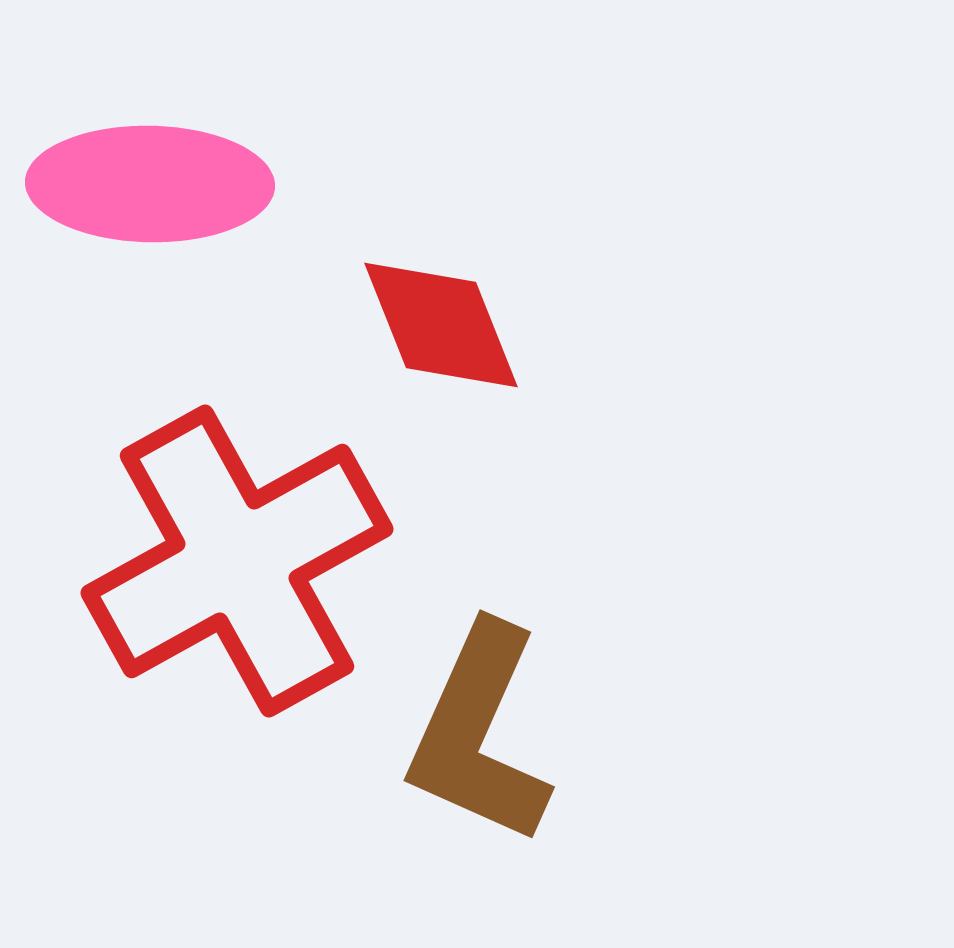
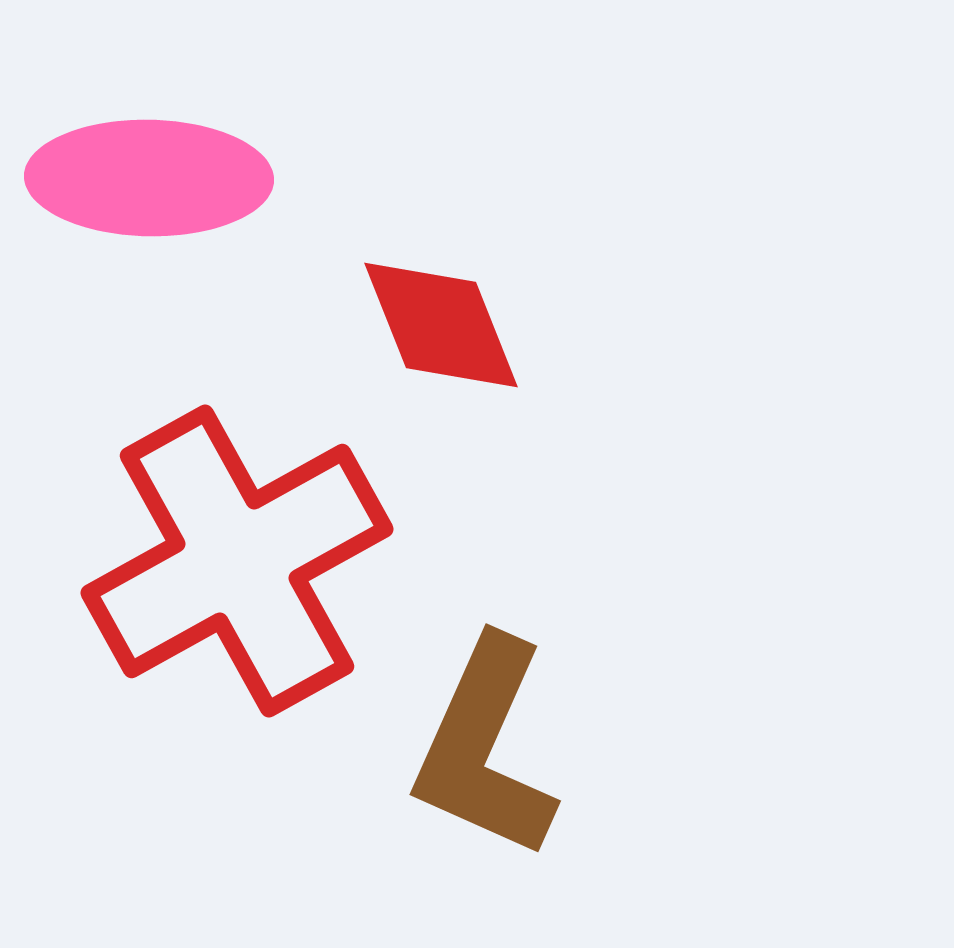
pink ellipse: moved 1 px left, 6 px up
brown L-shape: moved 6 px right, 14 px down
